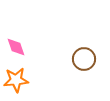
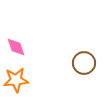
brown circle: moved 4 px down
